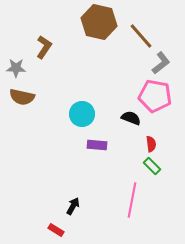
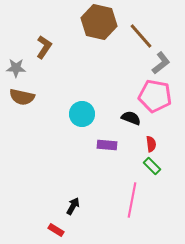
purple rectangle: moved 10 px right
